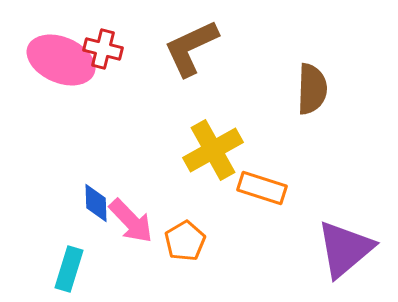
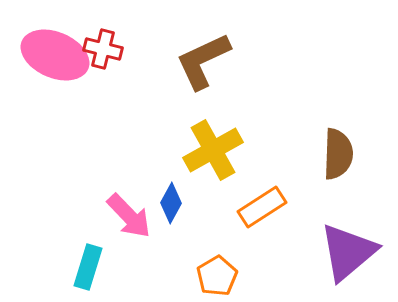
brown L-shape: moved 12 px right, 13 px down
pink ellipse: moved 6 px left, 5 px up
brown semicircle: moved 26 px right, 65 px down
orange rectangle: moved 19 px down; rotated 51 degrees counterclockwise
blue diamond: moved 75 px right; rotated 30 degrees clockwise
pink arrow: moved 2 px left, 5 px up
orange pentagon: moved 32 px right, 35 px down
purple triangle: moved 3 px right, 3 px down
cyan rectangle: moved 19 px right, 2 px up
